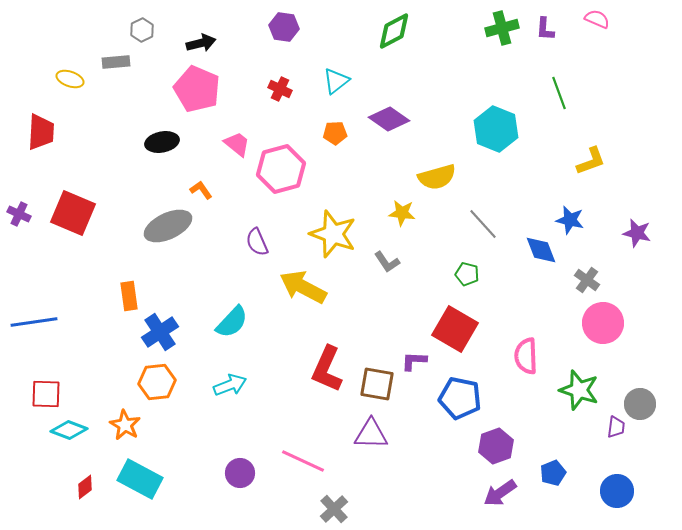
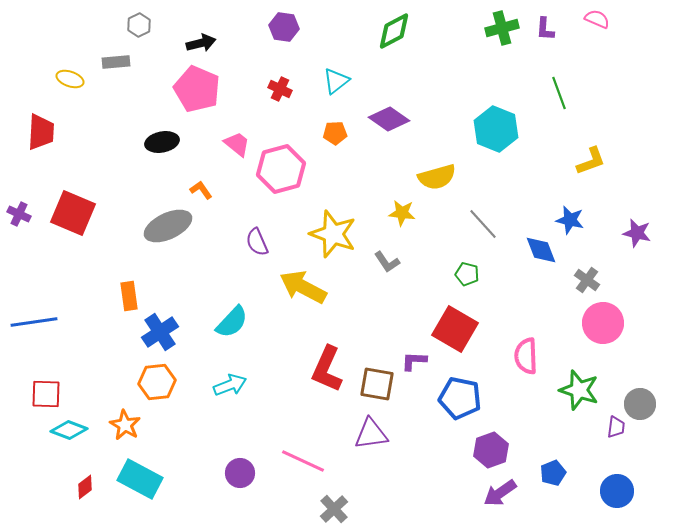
gray hexagon at (142, 30): moved 3 px left, 5 px up
purple triangle at (371, 434): rotated 9 degrees counterclockwise
purple hexagon at (496, 446): moved 5 px left, 4 px down
